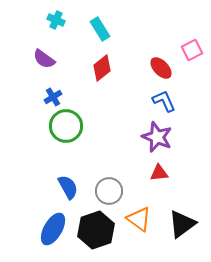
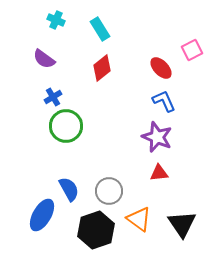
blue semicircle: moved 1 px right, 2 px down
black triangle: rotated 28 degrees counterclockwise
blue ellipse: moved 11 px left, 14 px up
